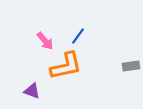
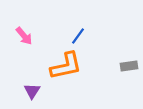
pink arrow: moved 21 px left, 5 px up
gray rectangle: moved 2 px left
purple triangle: rotated 42 degrees clockwise
